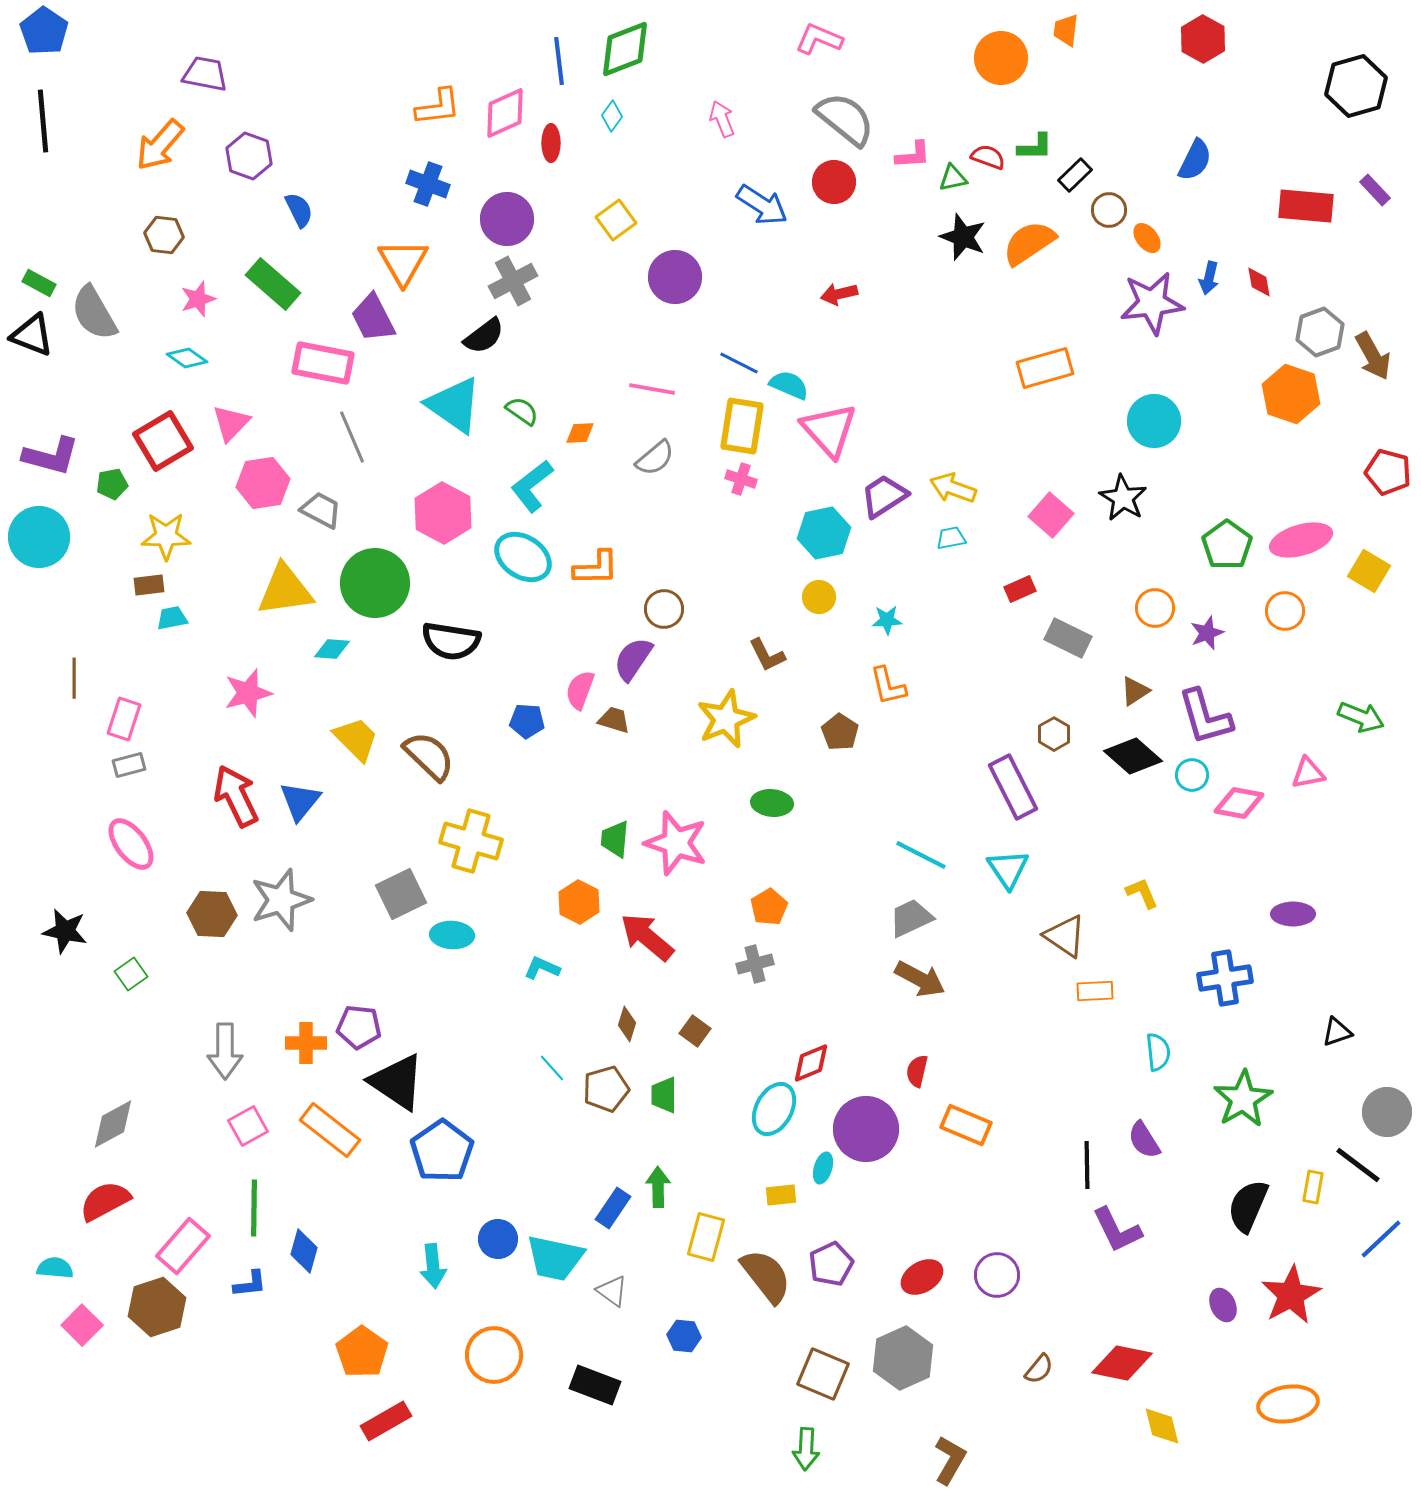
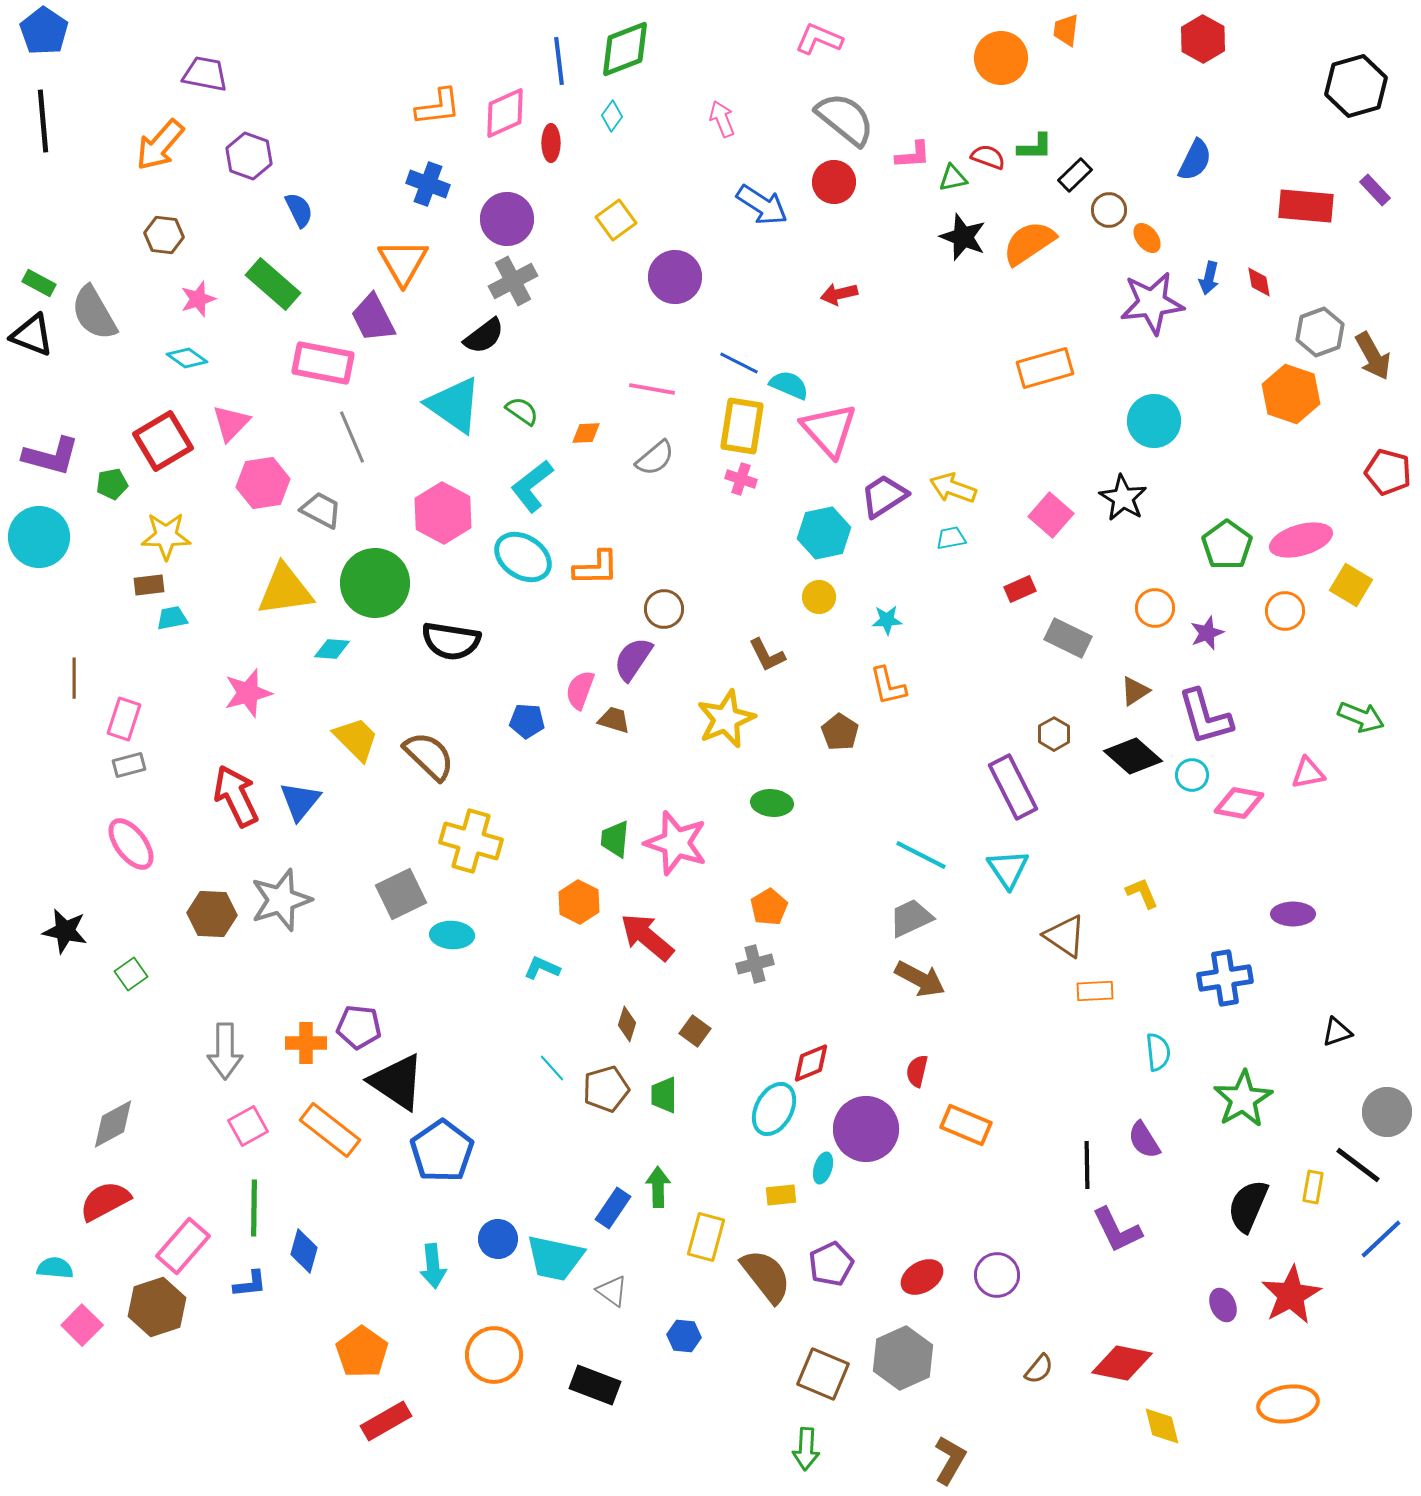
orange diamond at (580, 433): moved 6 px right
yellow square at (1369, 571): moved 18 px left, 14 px down
